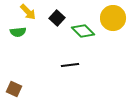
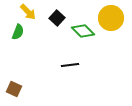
yellow circle: moved 2 px left
green semicircle: rotated 63 degrees counterclockwise
